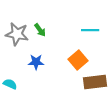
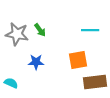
orange square: rotated 30 degrees clockwise
cyan semicircle: moved 1 px right, 1 px up
